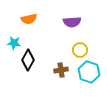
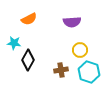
orange semicircle: rotated 14 degrees counterclockwise
